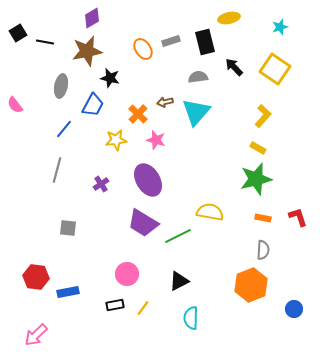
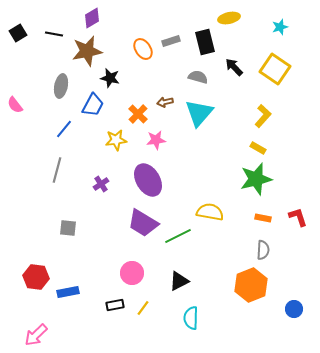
black line at (45, 42): moved 9 px right, 8 px up
gray semicircle at (198, 77): rotated 24 degrees clockwise
cyan triangle at (196, 112): moved 3 px right, 1 px down
pink star at (156, 140): rotated 24 degrees counterclockwise
pink circle at (127, 274): moved 5 px right, 1 px up
